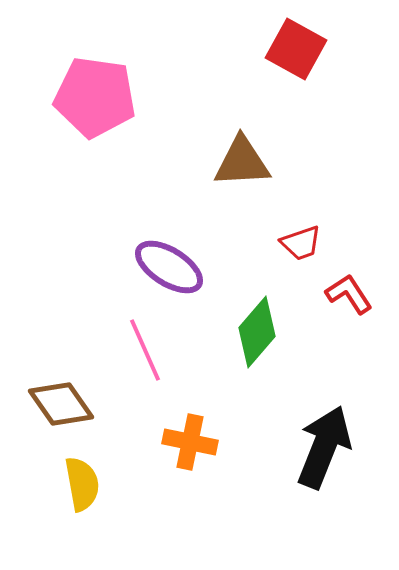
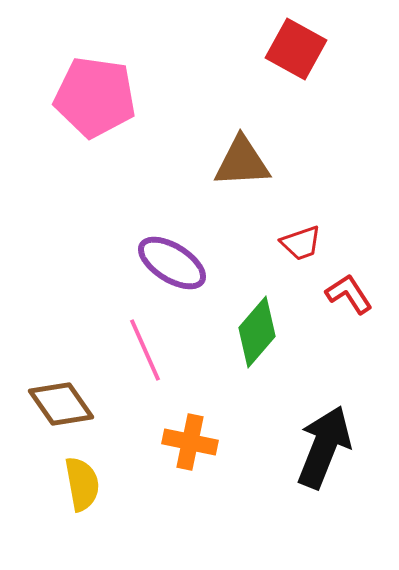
purple ellipse: moved 3 px right, 4 px up
